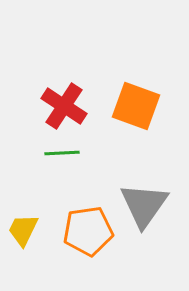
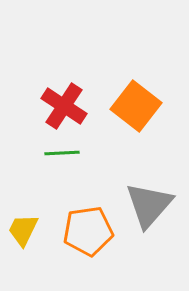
orange square: rotated 18 degrees clockwise
gray triangle: moved 5 px right; rotated 6 degrees clockwise
